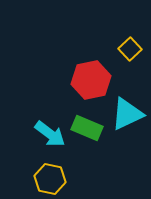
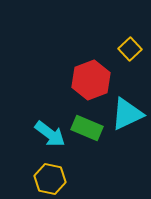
red hexagon: rotated 9 degrees counterclockwise
